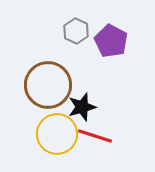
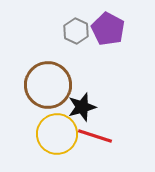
purple pentagon: moved 3 px left, 12 px up
